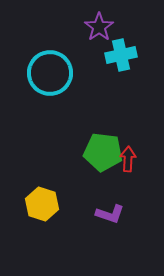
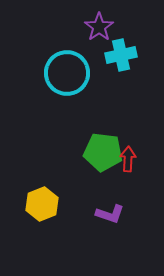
cyan circle: moved 17 px right
yellow hexagon: rotated 20 degrees clockwise
